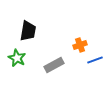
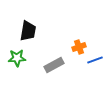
orange cross: moved 1 px left, 2 px down
green star: rotated 30 degrees counterclockwise
